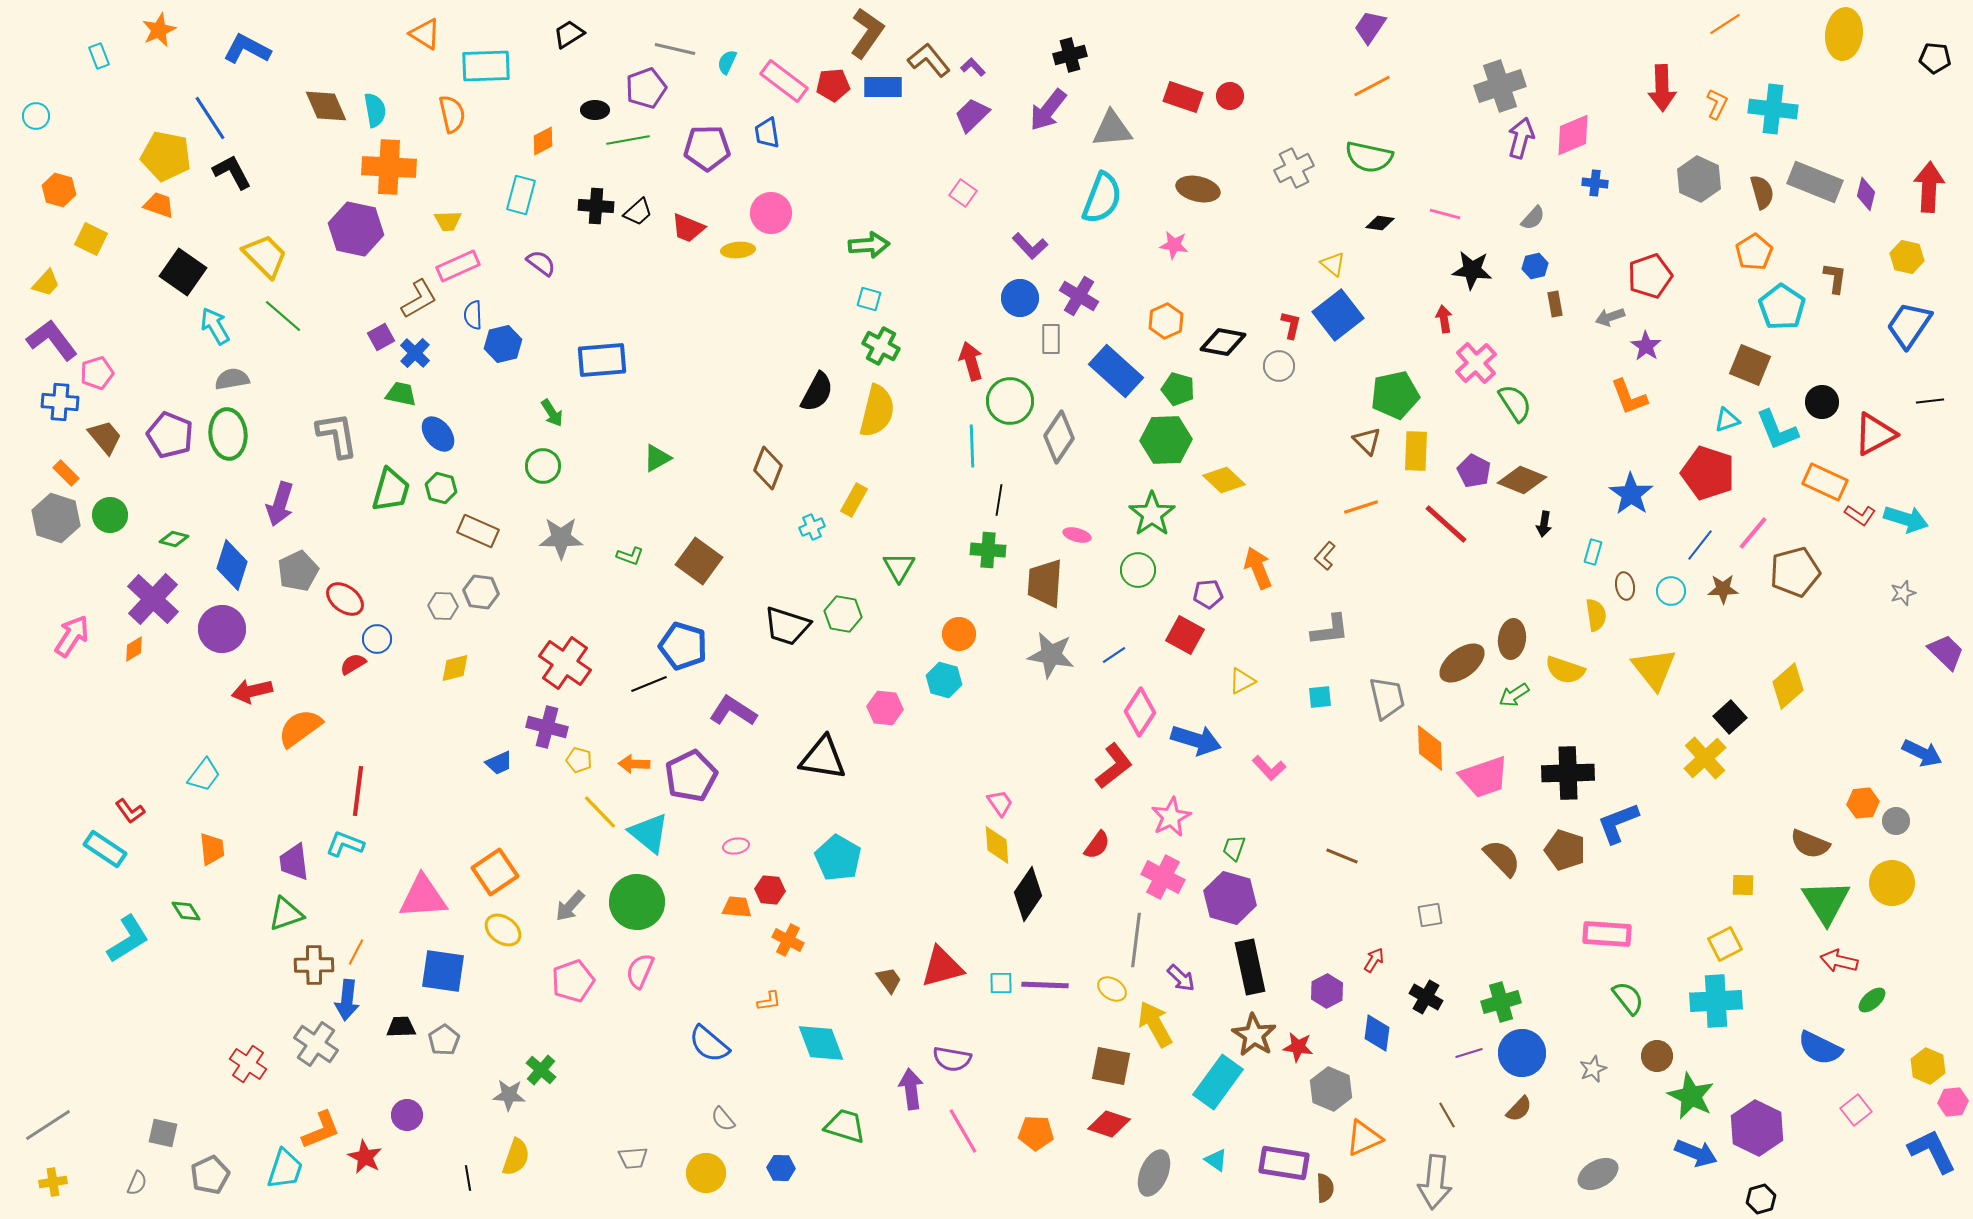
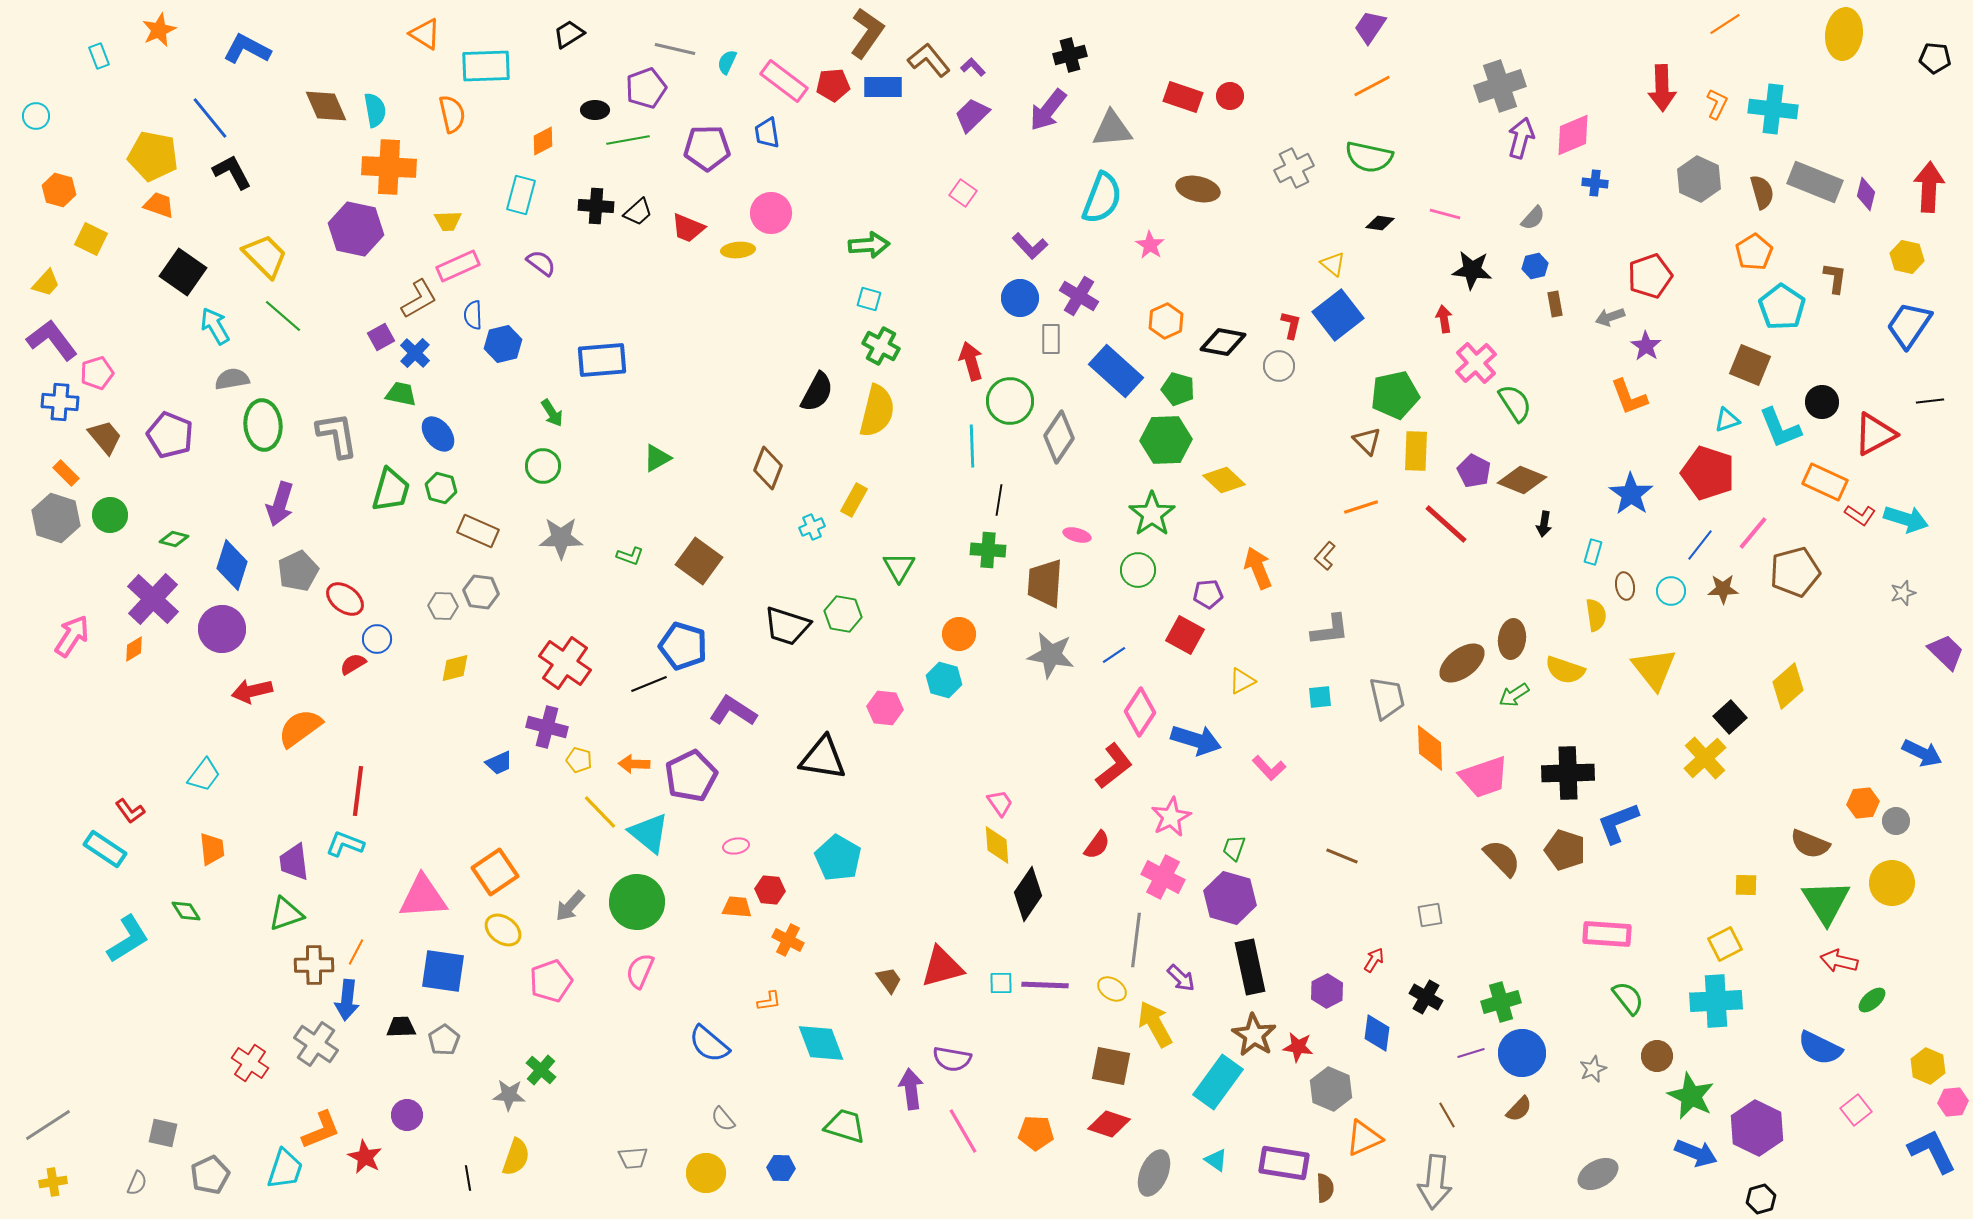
blue line at (210, 118): rotated 6 degrees counterclockwise
yellow pentagon at (166, 156): moved 13 px left
pink star at (1174, 245): moved 24 px left; rotated 24 degrees clockwise
cyan L-shape at (1777, 430): moved 3 px right, 2 px up
green ellipse at (228, 434): moved 35 px right, 9 px up
yellow square at (1743, 885): moved 3 px right
pink pentagon at (573, 981): moved 22 px left
purple line at (1469, 1053): moved 2 px right
red cross at (248, 1064): moved 2 px right, 1 px up
